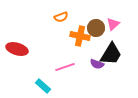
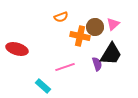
brown circle: moved 1 px left, 1 px up
purple semicircle: rotated 128 degrees counterclockwise
